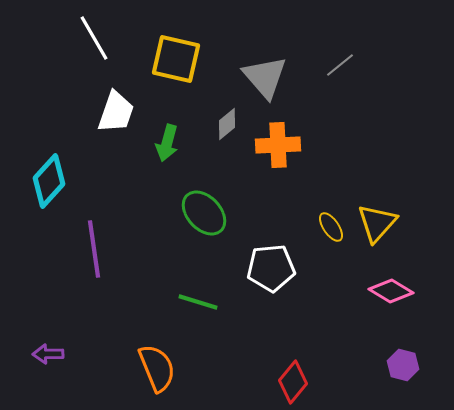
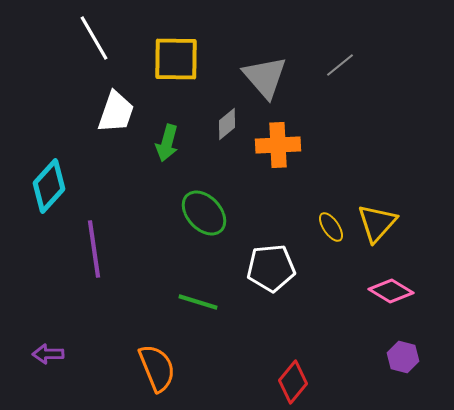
yellow square: rotated 12 degrees counterclockwise
cyan diamond: moved 5 px down
purple hexagon: moved 8 px up
